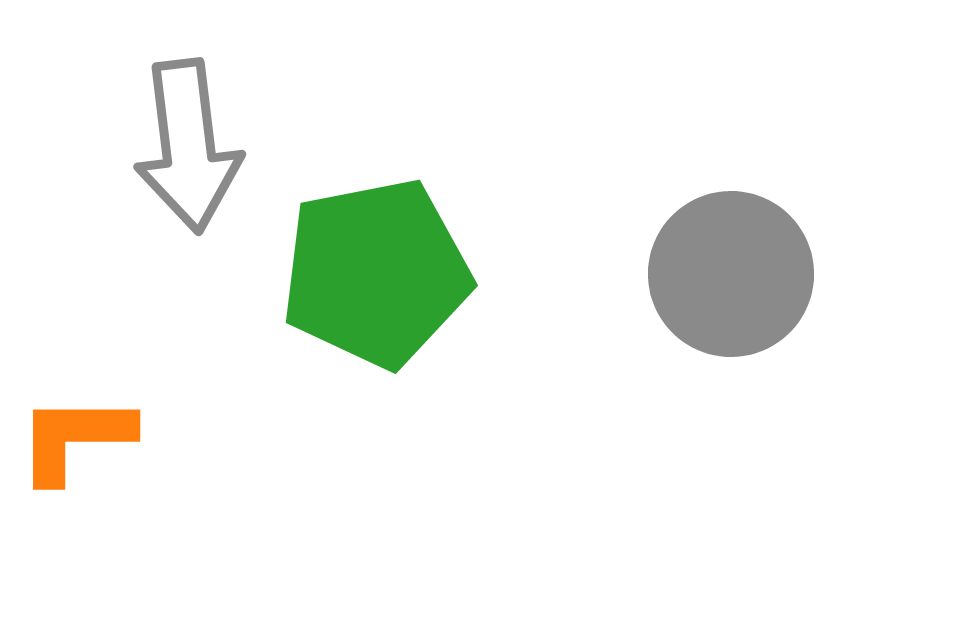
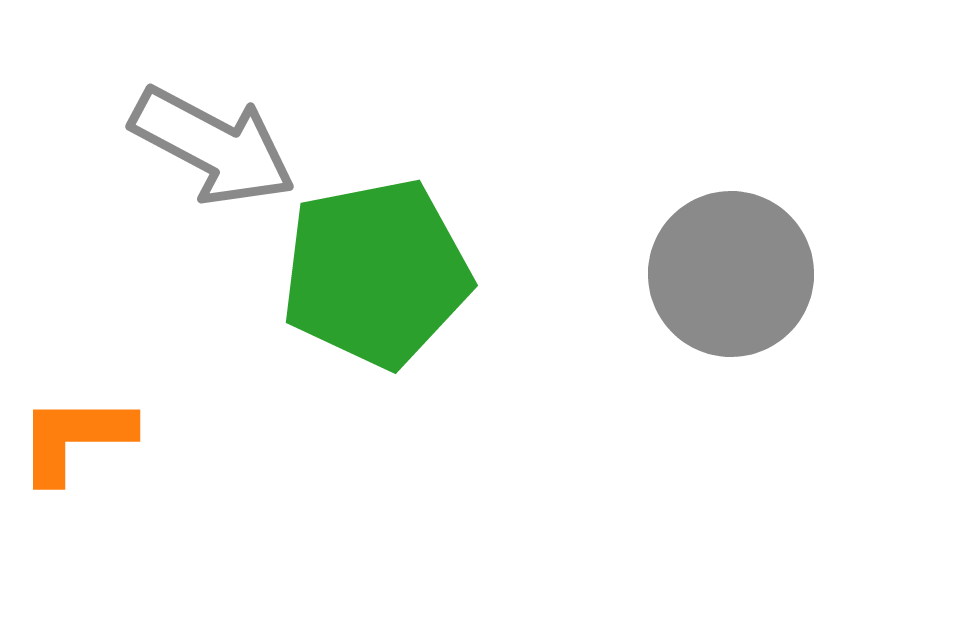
gray arrow: moved 25 px right; rotated 55 degrees counterclockwise
